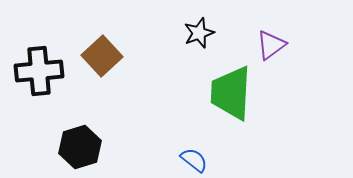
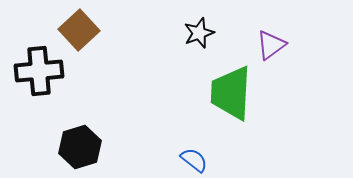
brown square: moved 23 px left, 26 px up
